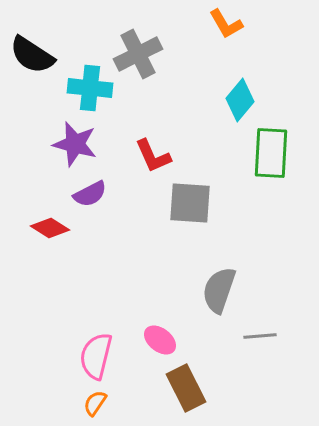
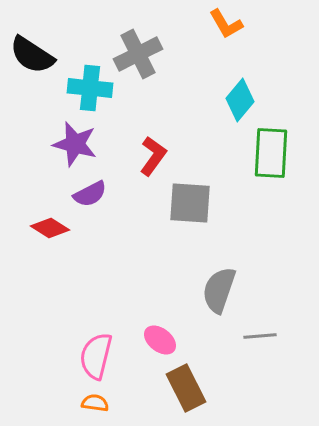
red L-shape: rotated 120 degrees counterclockwise
orange semicircle: rotated 64 degrees clockwise
